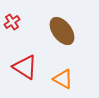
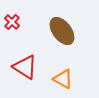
red cross: rotated 14 degrees counterclockwise
